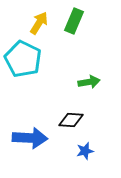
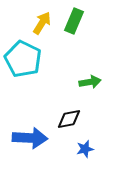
yellow arrow: moved 3 px right
green arrow: moved 1 px right
black diamond: moved 2 px left, 1 px up; rotated 15 degrees counterclockwise
blue star: moved 2 px up
